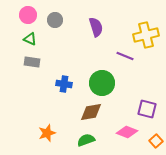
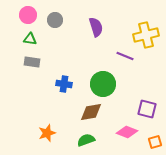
green triangle: rotated 16 degrees counterclockwise
green circle: moved 1 px right, 1 px down
orange square: moved 1 px left, 1 px down; rotated 24 degrees clockwise
